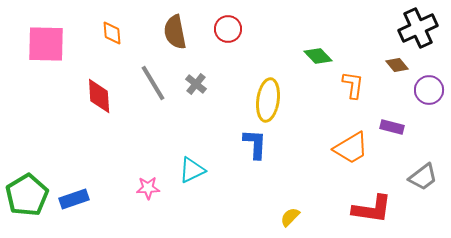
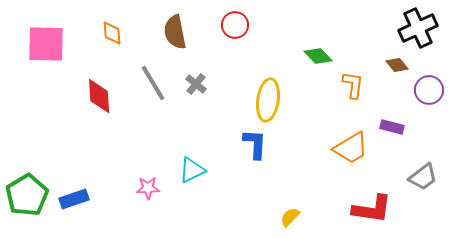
red circle: moved 7 px right, 4 px up
